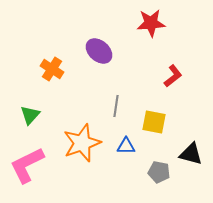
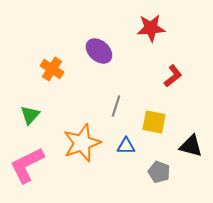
red star: moved 5 px down
gray line: rotated 10 degrees clockwise
black triangle: moved 8 px up
gray pentagon: rotated 10 degrees clockwise
